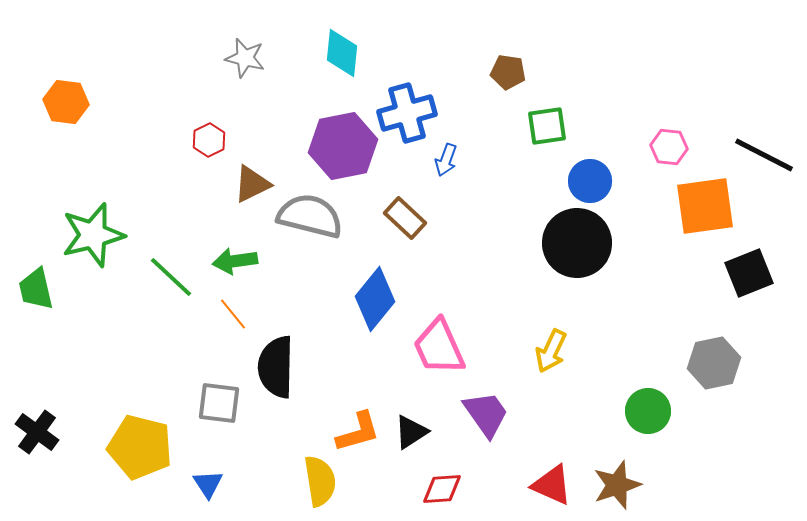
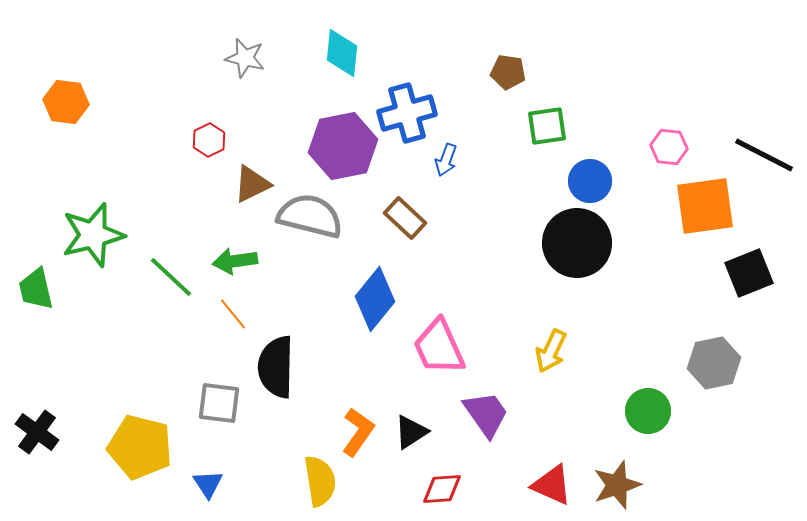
orange L-shape: rotated 39 degrees counterclockwise
